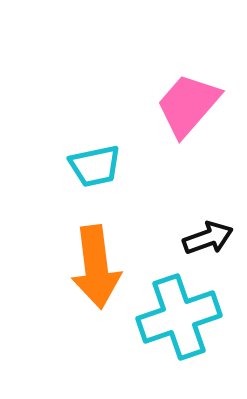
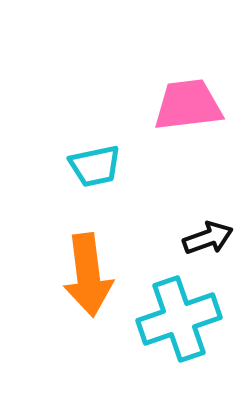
pink trapezoid: rotated 42 degrees clockwise
orange arrow: moved 8 px left, 8 px down
cyan cross: moved 2 px down
